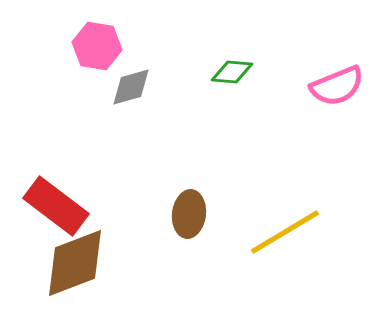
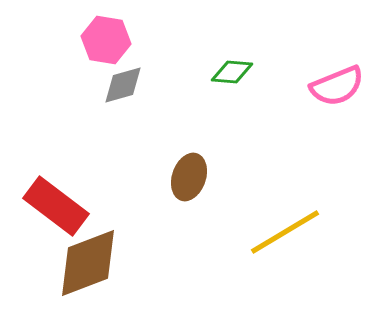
pink hexagon: moved 9 px right, 6 px up
gray diamond: moved 8 px left, 2 px up
brown ellipse: moved 37 px up; rotated 12 degrees clockwise
brown diamond: moved 13 px right
